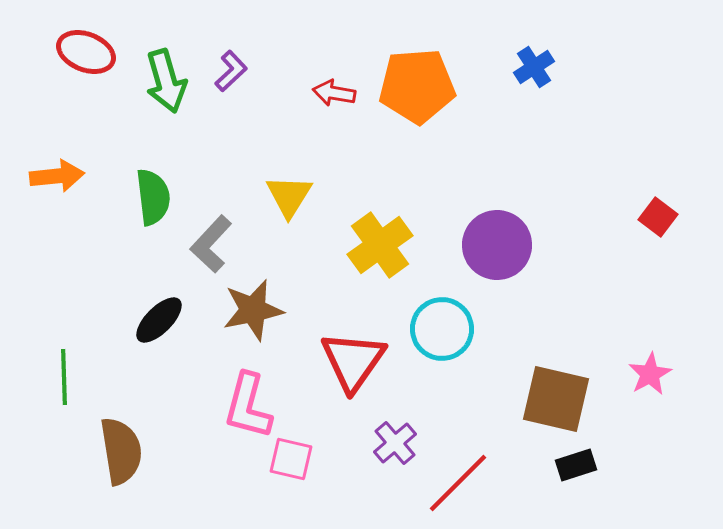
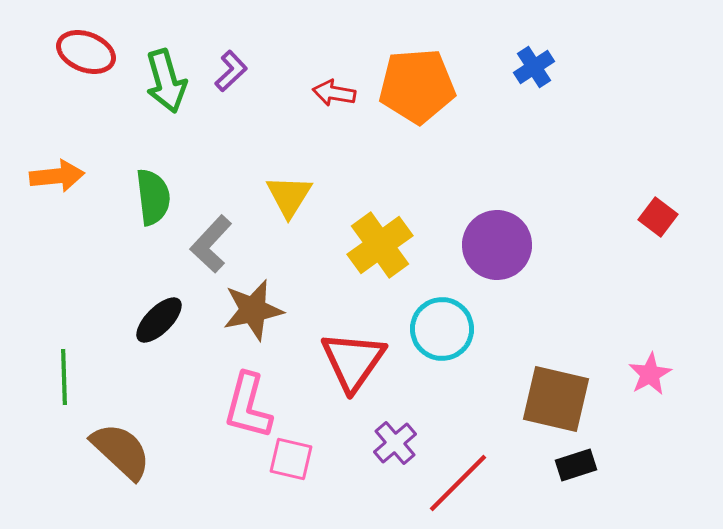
brown semicircle: rotated 38 degrees counterclockwise
